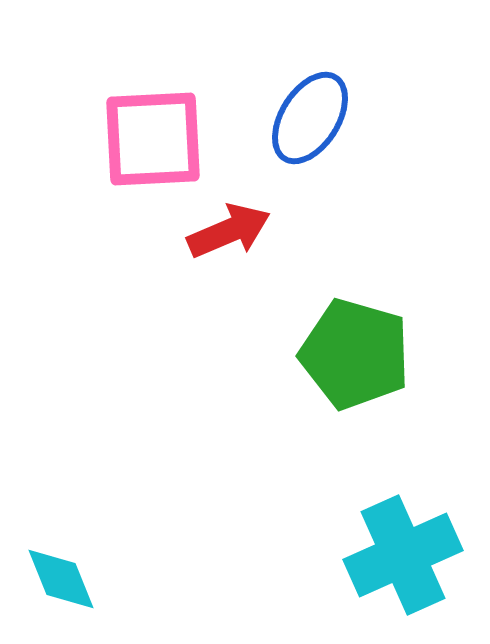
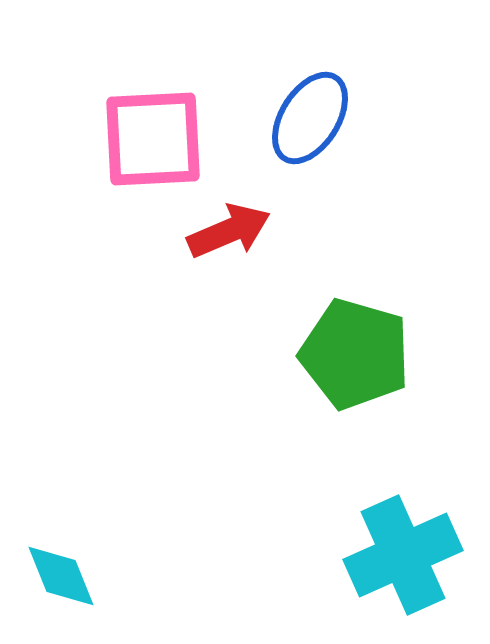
cyan diamond: moved 3 px up
